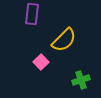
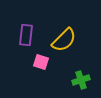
purple rectangle: moved 6 px left, 21 px down
pink square: rotated 28 degrees counterclockwise
